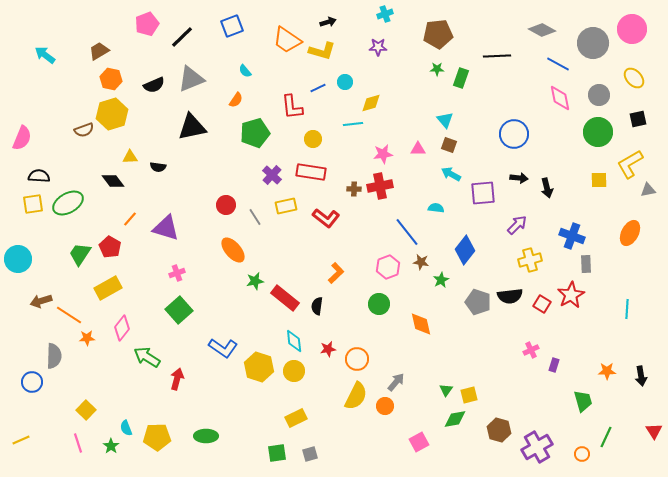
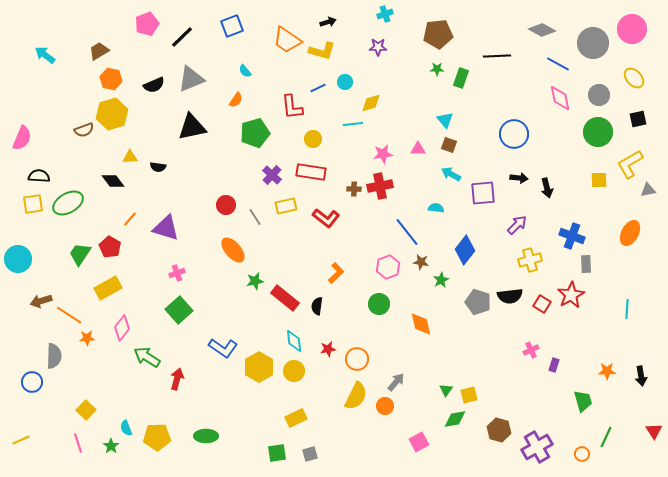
yellow hexagon at (259, 367): rotated 12 degrees clockwise
